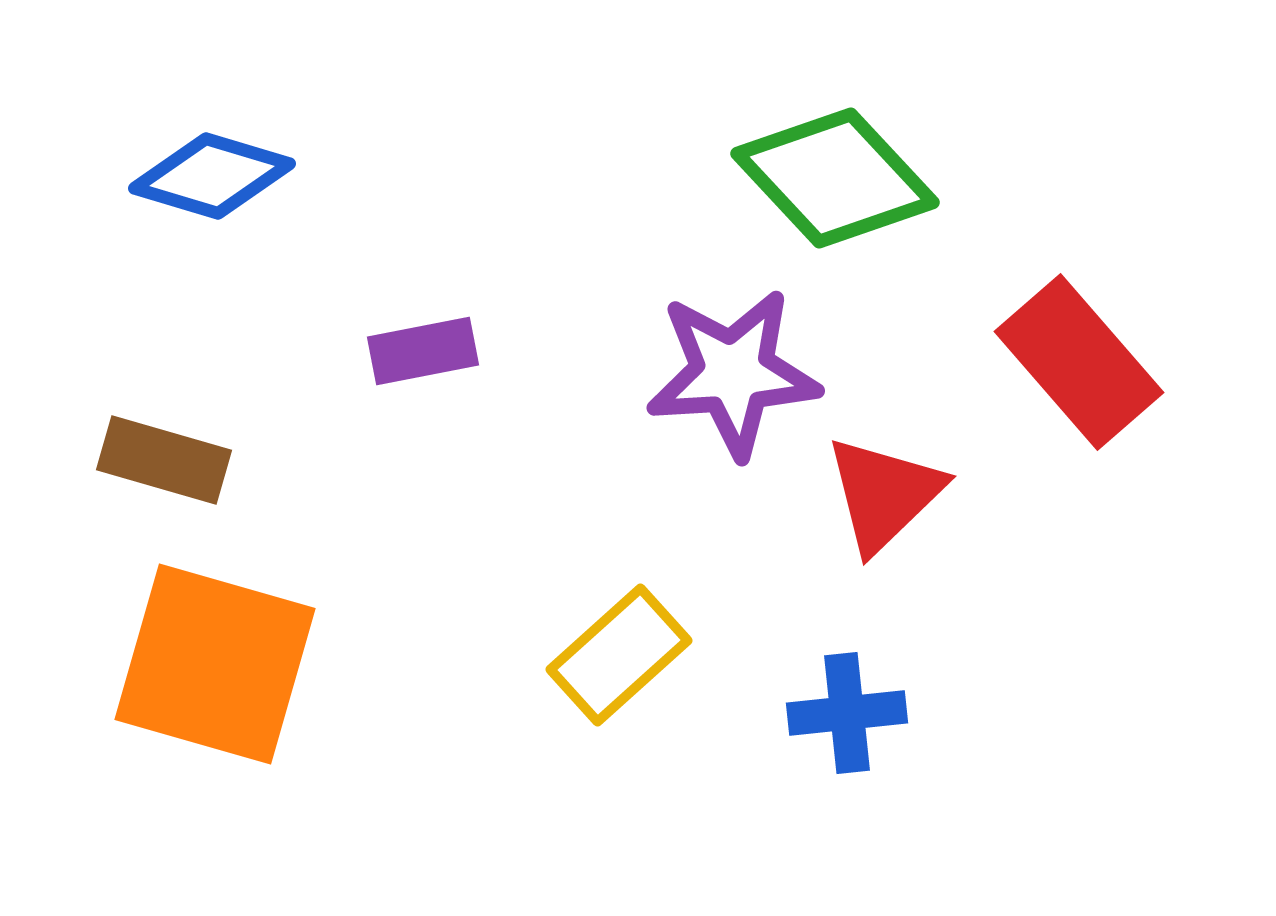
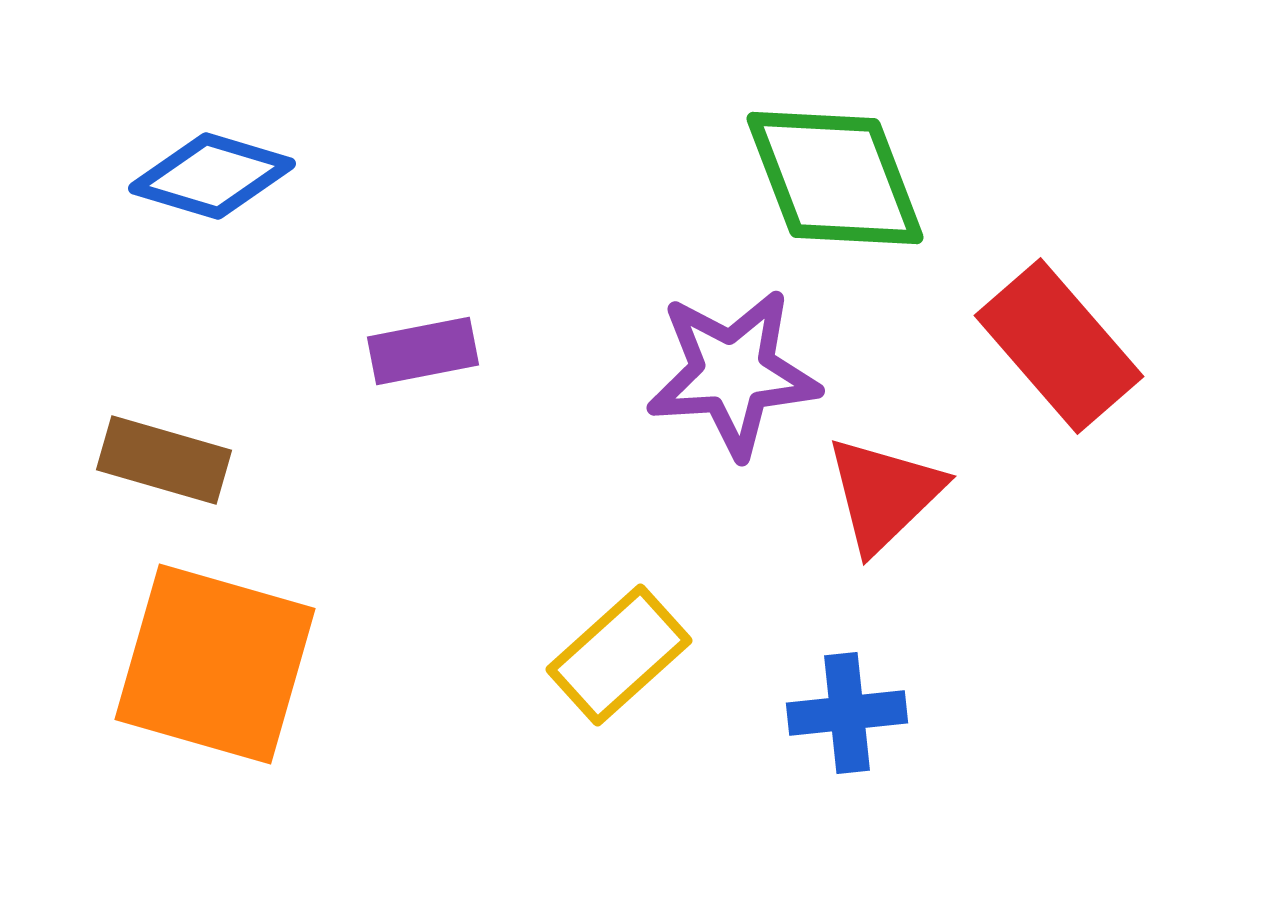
green diamond: rotated 22 degrees clockwise
red rectangle: moved 20 px left, 16 px up
